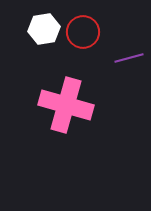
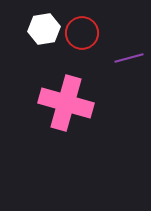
red circle: moved 1 px left, 1 px down
pink cross: moved 2 px up
